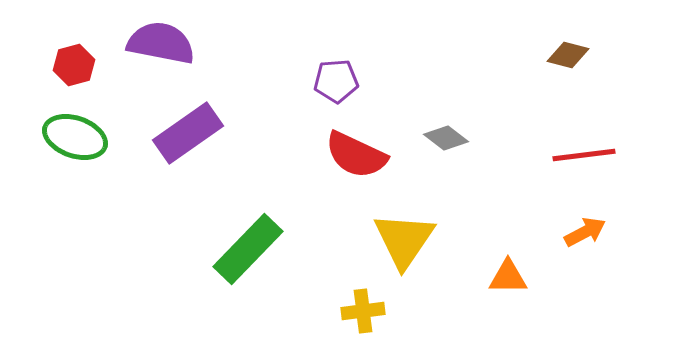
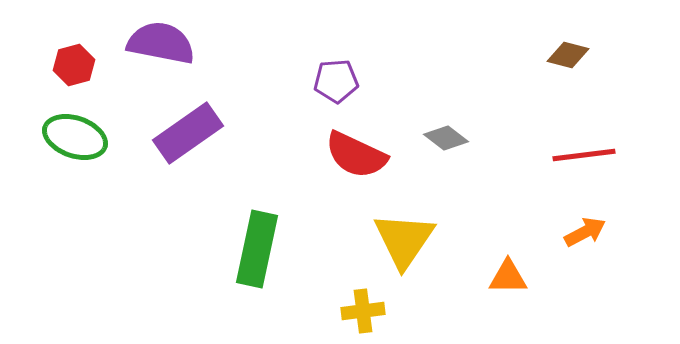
green rectangle: moved 9 px right; rotated 32 degrees counterclockwise
